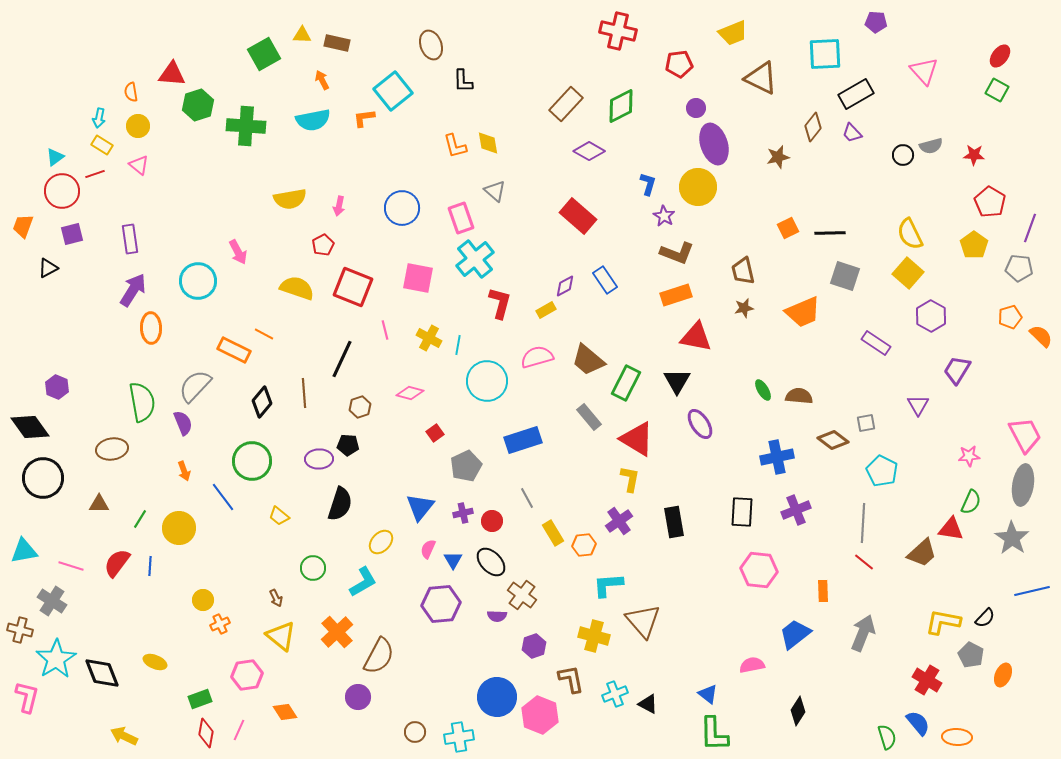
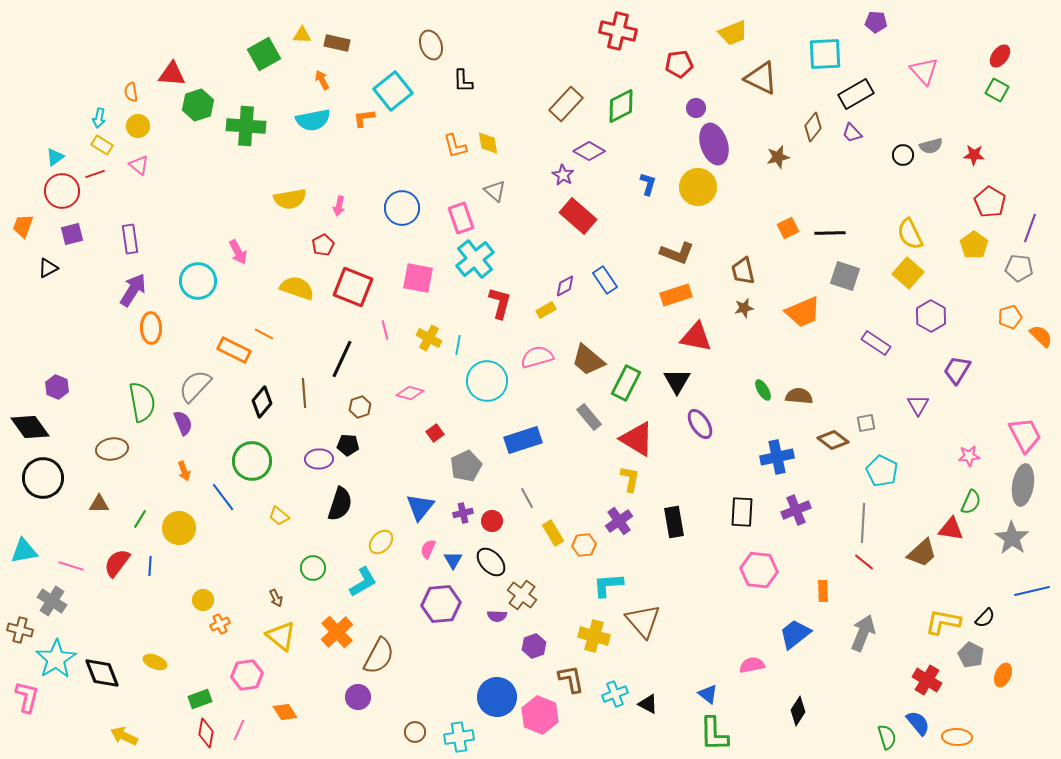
purple star at (664, 216): moved 101 px left, 41 px up
